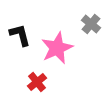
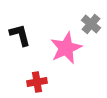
pink star: moved 9 px right
red cross: rotated 30 degrees clockwise
